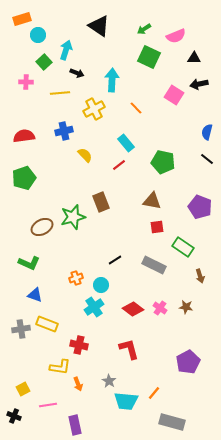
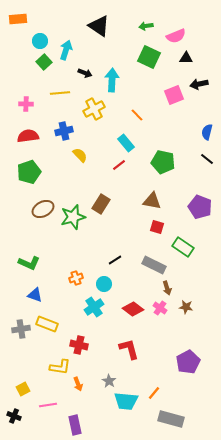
orange rectangle at (22, 19): moved 4 px left; rotated 12 degrees clockwise
green arrow at (144, 29): moved 2 px right, 3 px up; rotated 24 degrees clockwise
cyan circle at (38, 35): moved 2 px right, 6 px down
black triangle at (194, 58): moved 8 px left
black arrow at (77, 73): moved 8 px right
pink cross at (26, 82): moved 22 px down
pink square at (174, 95): rotated 36 degrees clockwise
orange line at (136, 108): moved 1 px right, 7 px down
red semicircle at (24, 136): moved 4 px right
yellow semicircle at (85, 155): moved 5 px left
green pentagon at (24, 178): moved 5 px right, 6 px up
brown rectangle at (101, 202): moved 2 px down; rotated 54 degrees clockwise
brown ellipse at (42, 227): moved 1 px right, 18 px up
red square at (157, 227): rotated 24 degrees clockwise
brown arrow at (200, 276): moved 33 px left, 12 px down
cyan circle at (101, 285): moved 3 px right, 1 px up
gray rectangle at (172, 422): moved 1 px left, 3 px up
